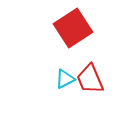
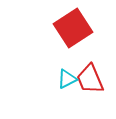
cyan triangle: moved 2 px right
